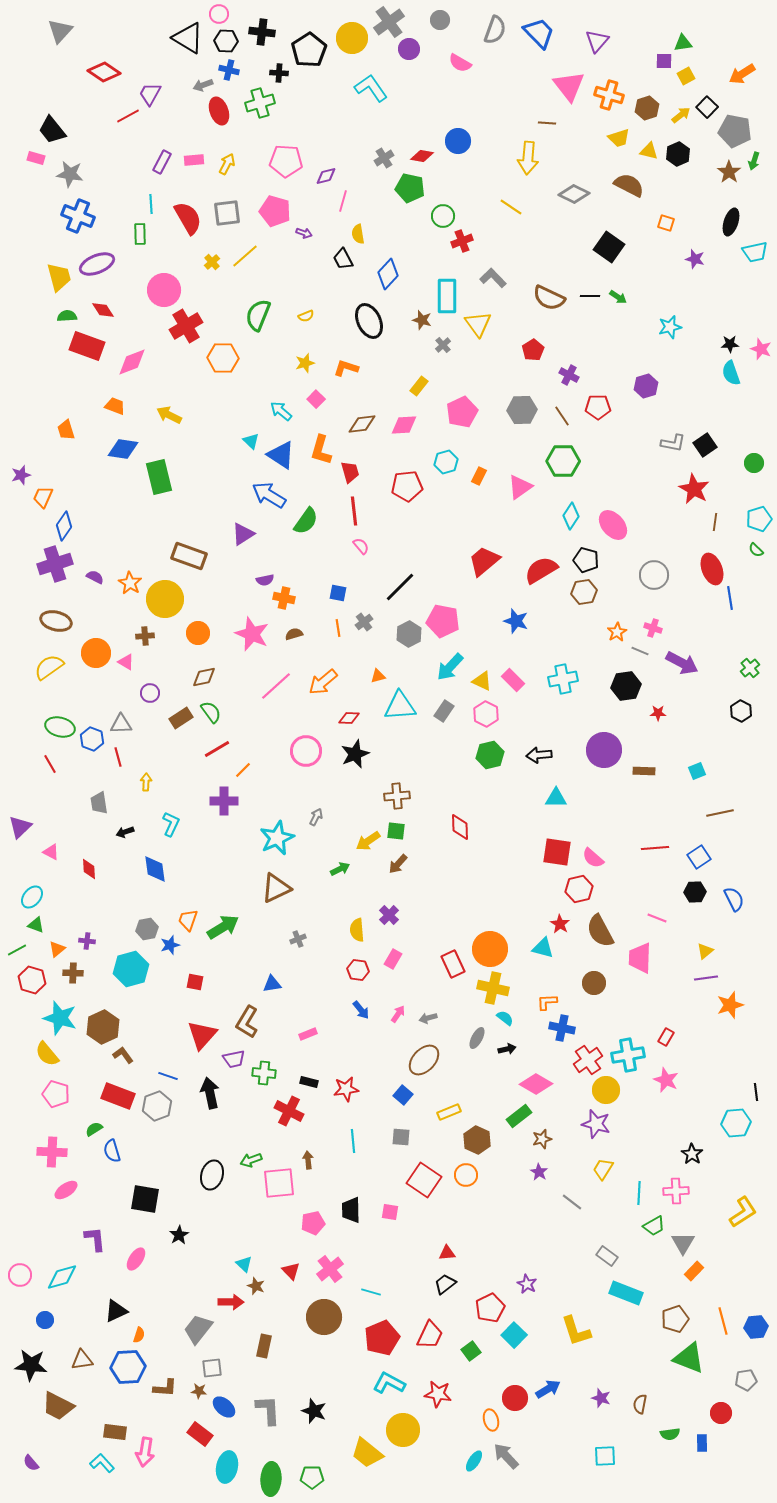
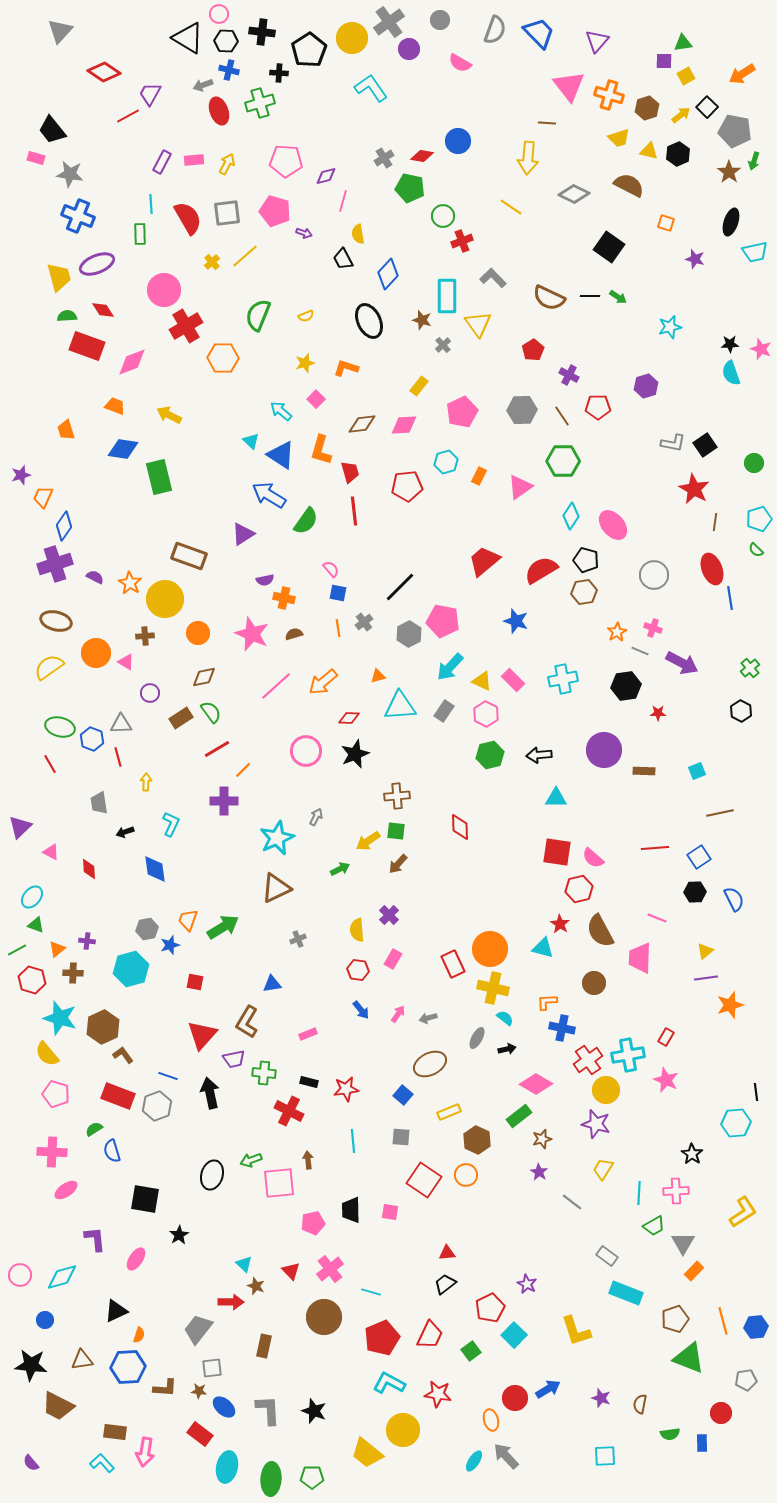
pink semicircle at (361, 546): moved 30 px left, 23 px down
brown ellipse at (424, 1060): moved 6 px right, 4 px down; rotated 20 degrees clockwise
